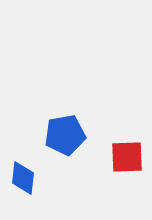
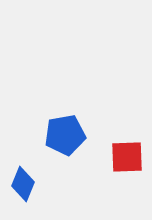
blue diamond: moved 6 px down; rotated 16 degrees clockwise
